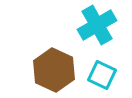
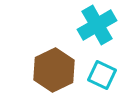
brown hexagon: rotated 9 degrees clockwise
